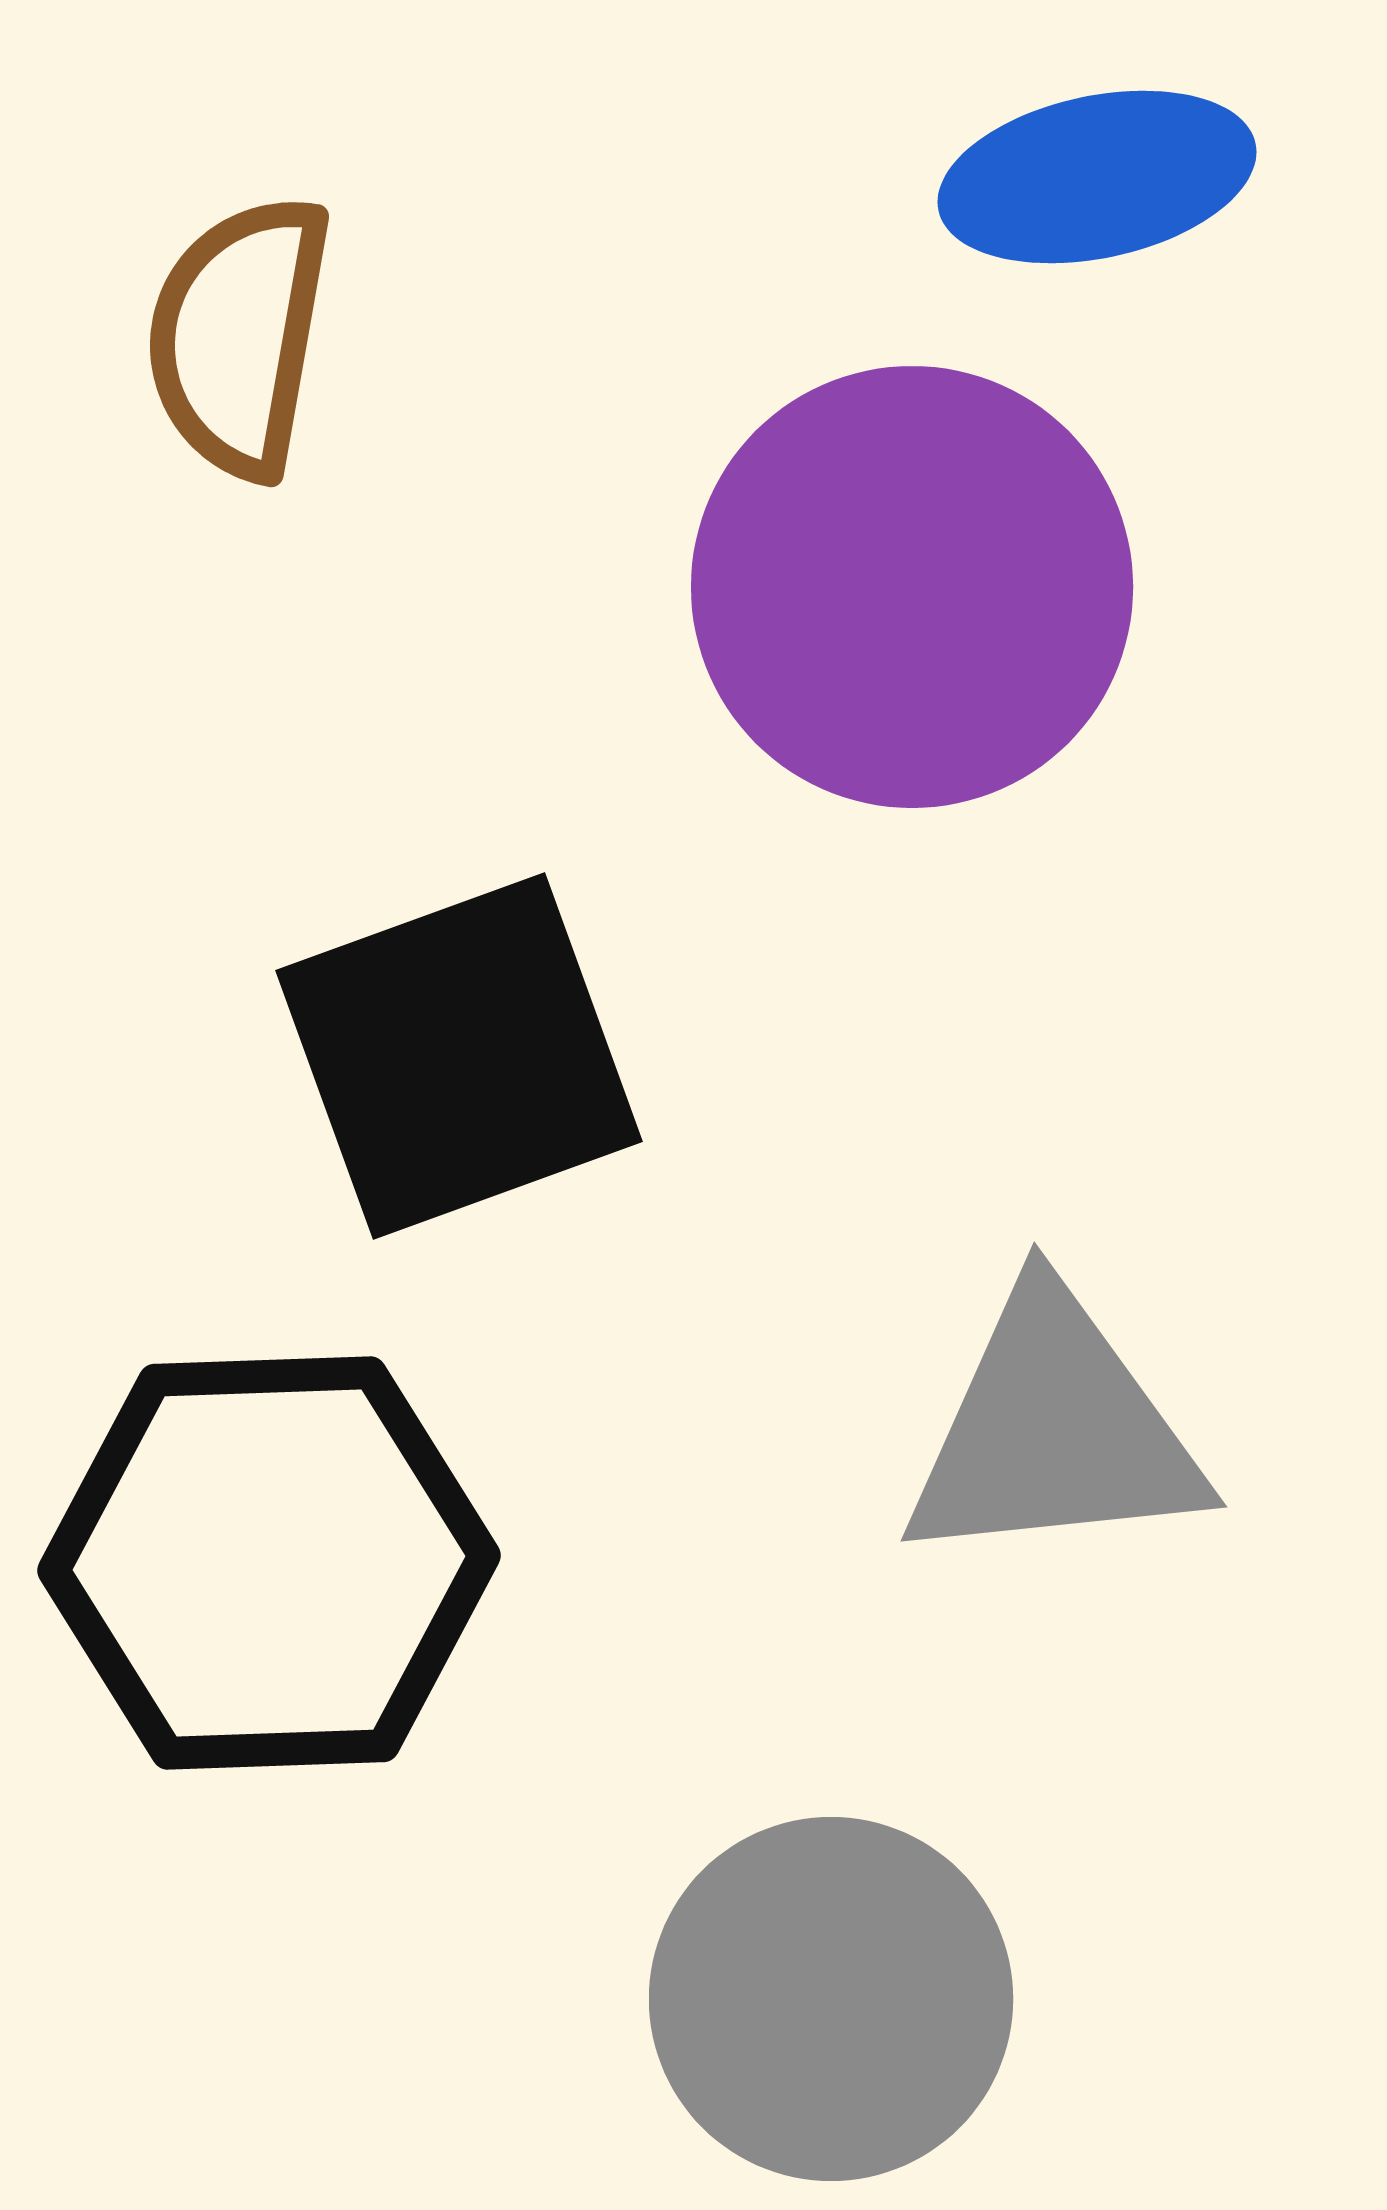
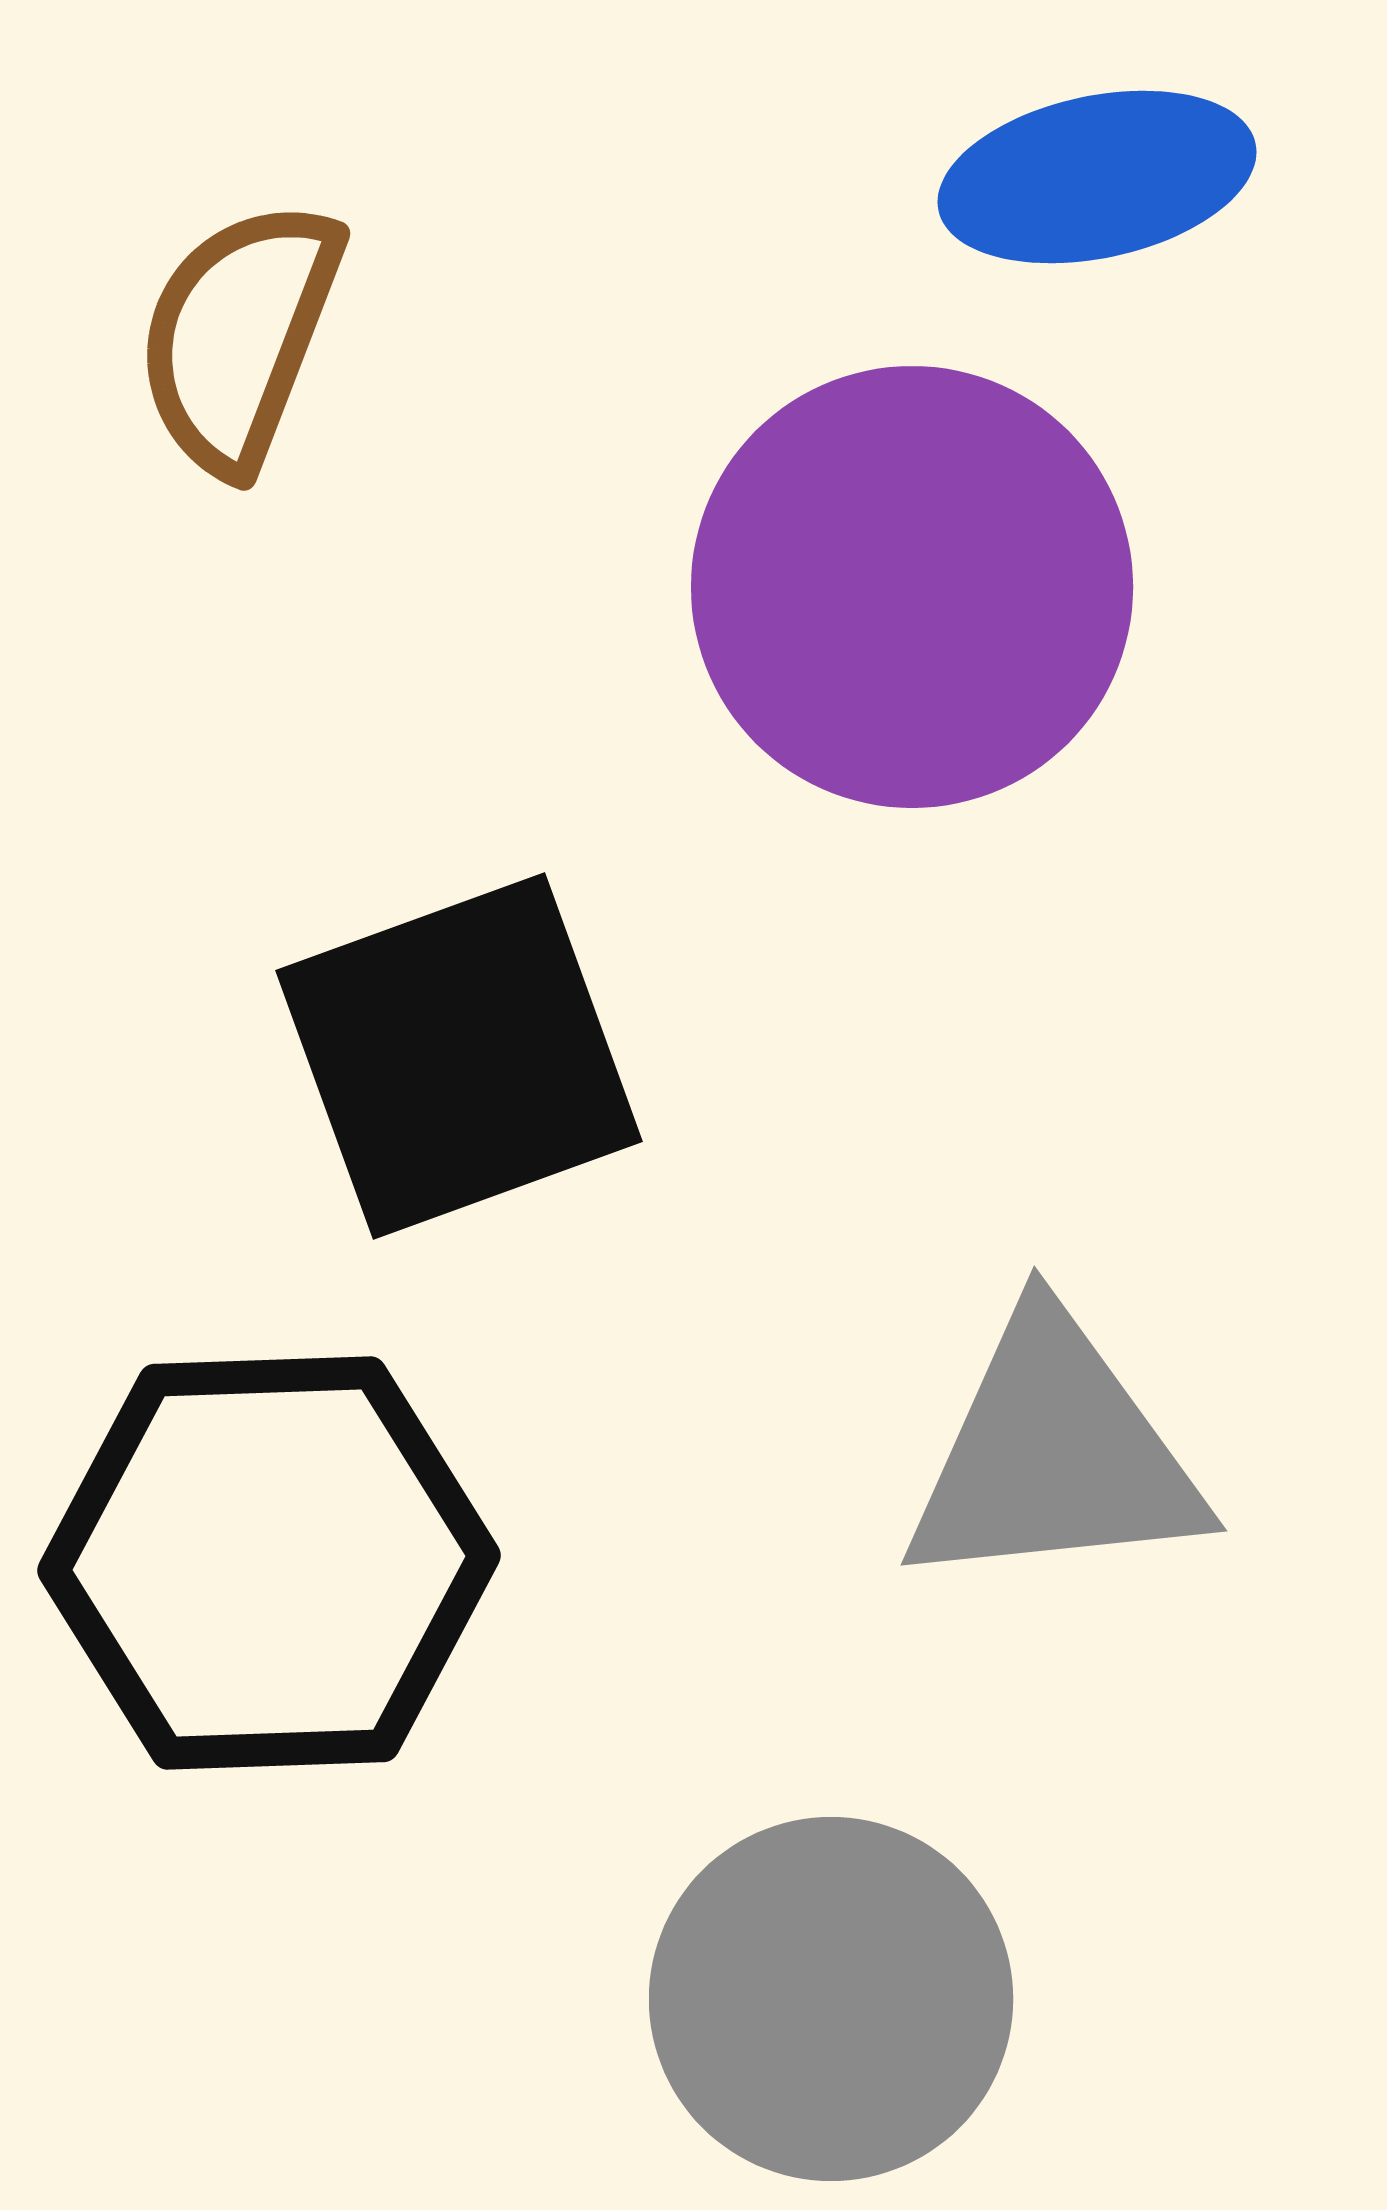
brown semicircle: rotated 11 degrees clockwise
gray triangle: moved 24 px down
